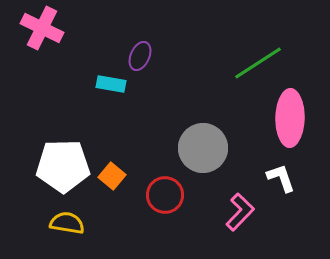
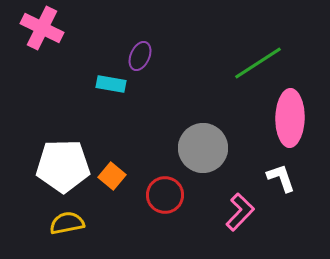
yellow semicircle: rotated 20 degrees counterclockwise
